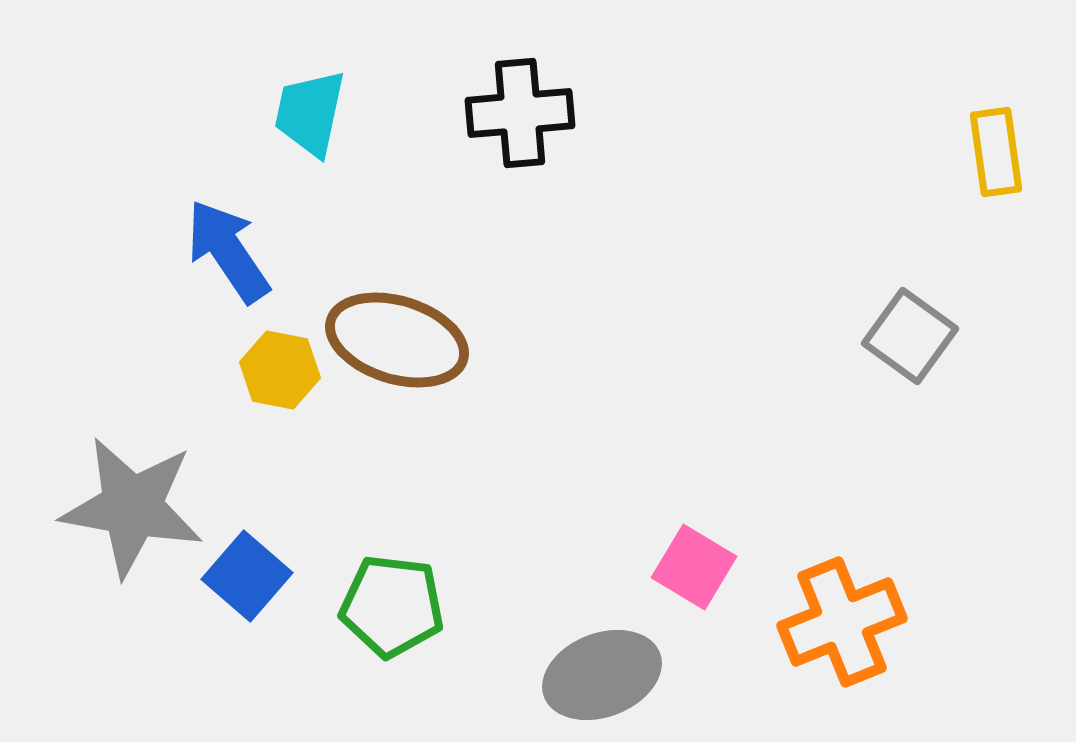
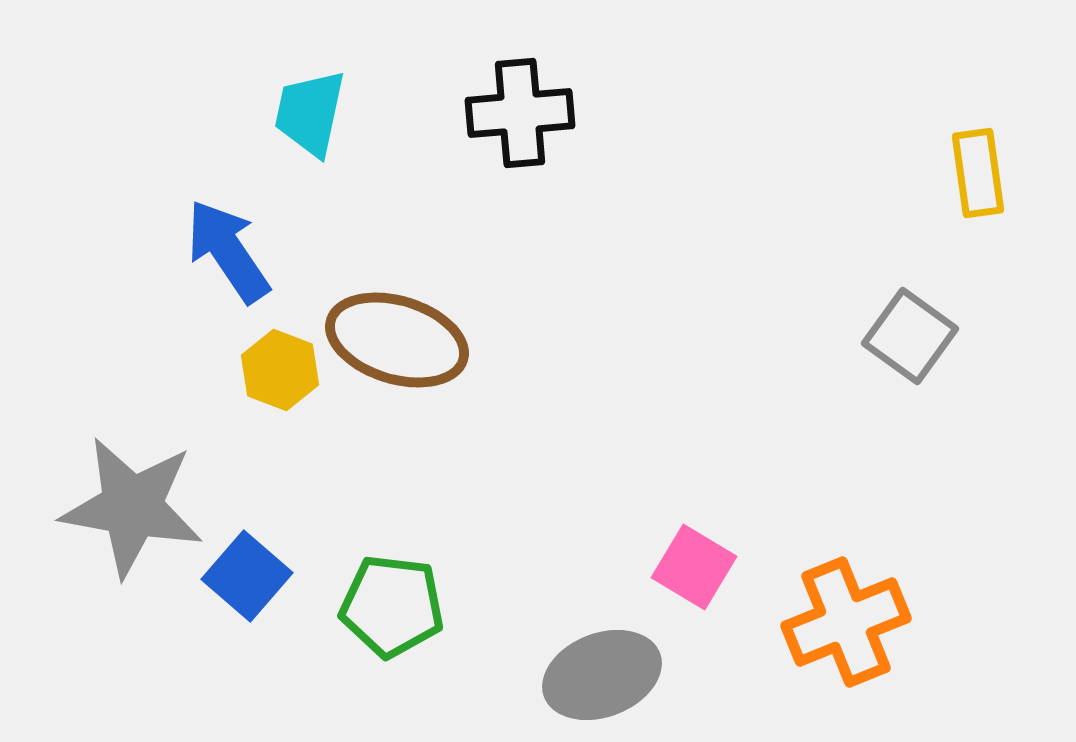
yellow rectangle: moved 18 px left, 21 px down
yellow hexagon: rotated 10 degrees clockwise
orange cross: moved 4 px right
